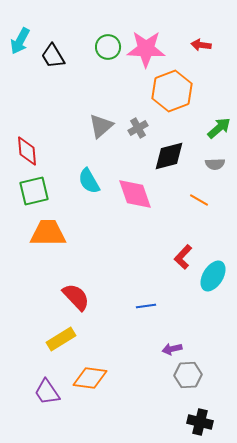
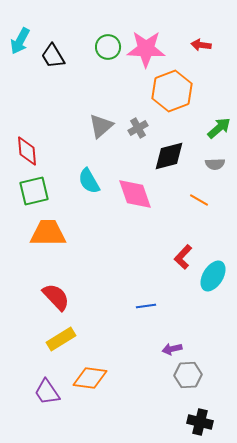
red semicircle: moved 20 px left
